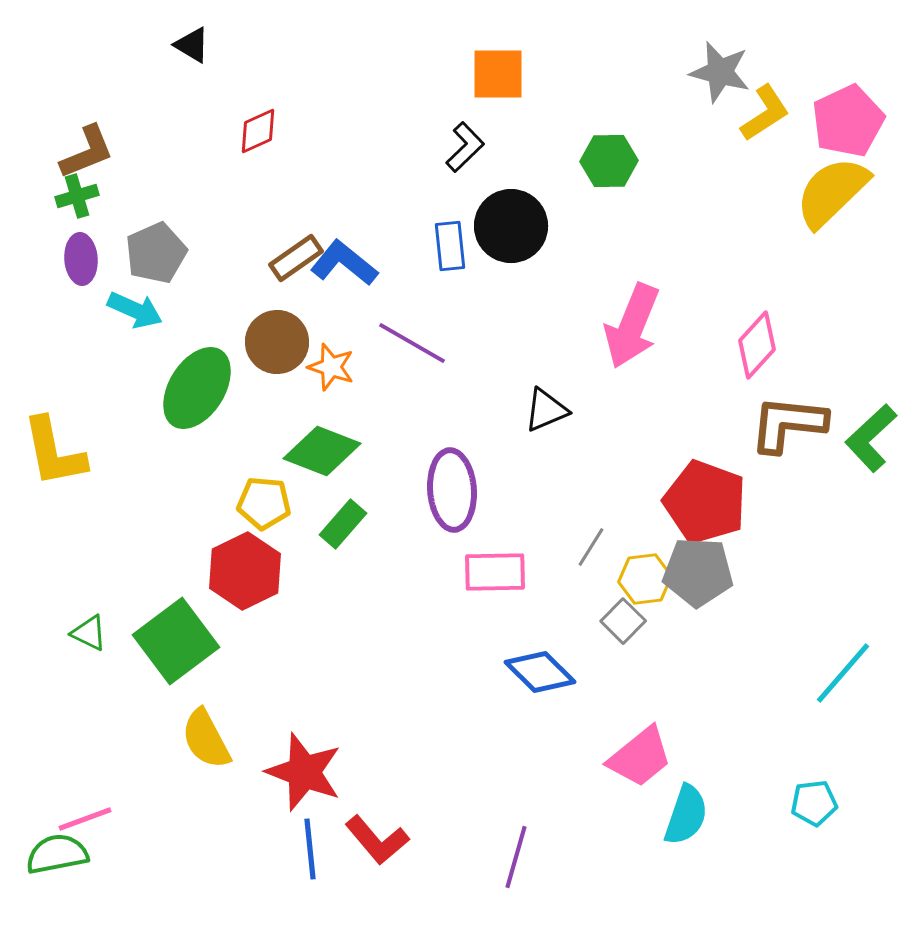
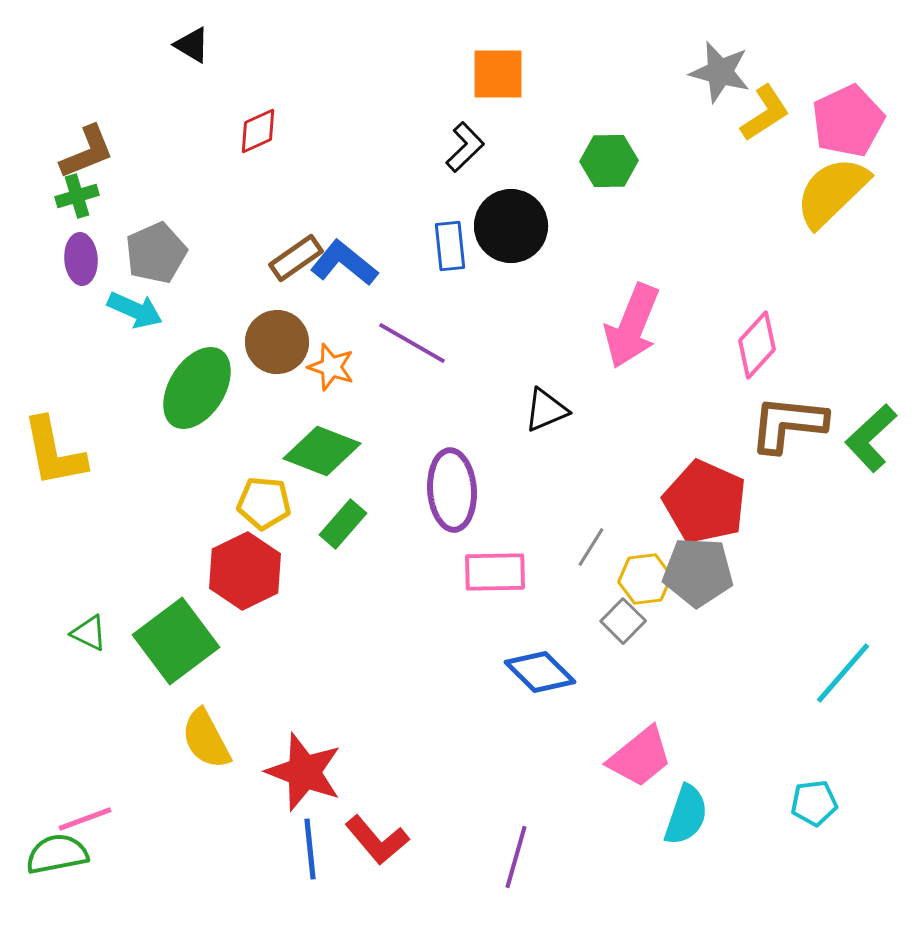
red pentagon at (705, 502): rotated 4 degrees clockwise
